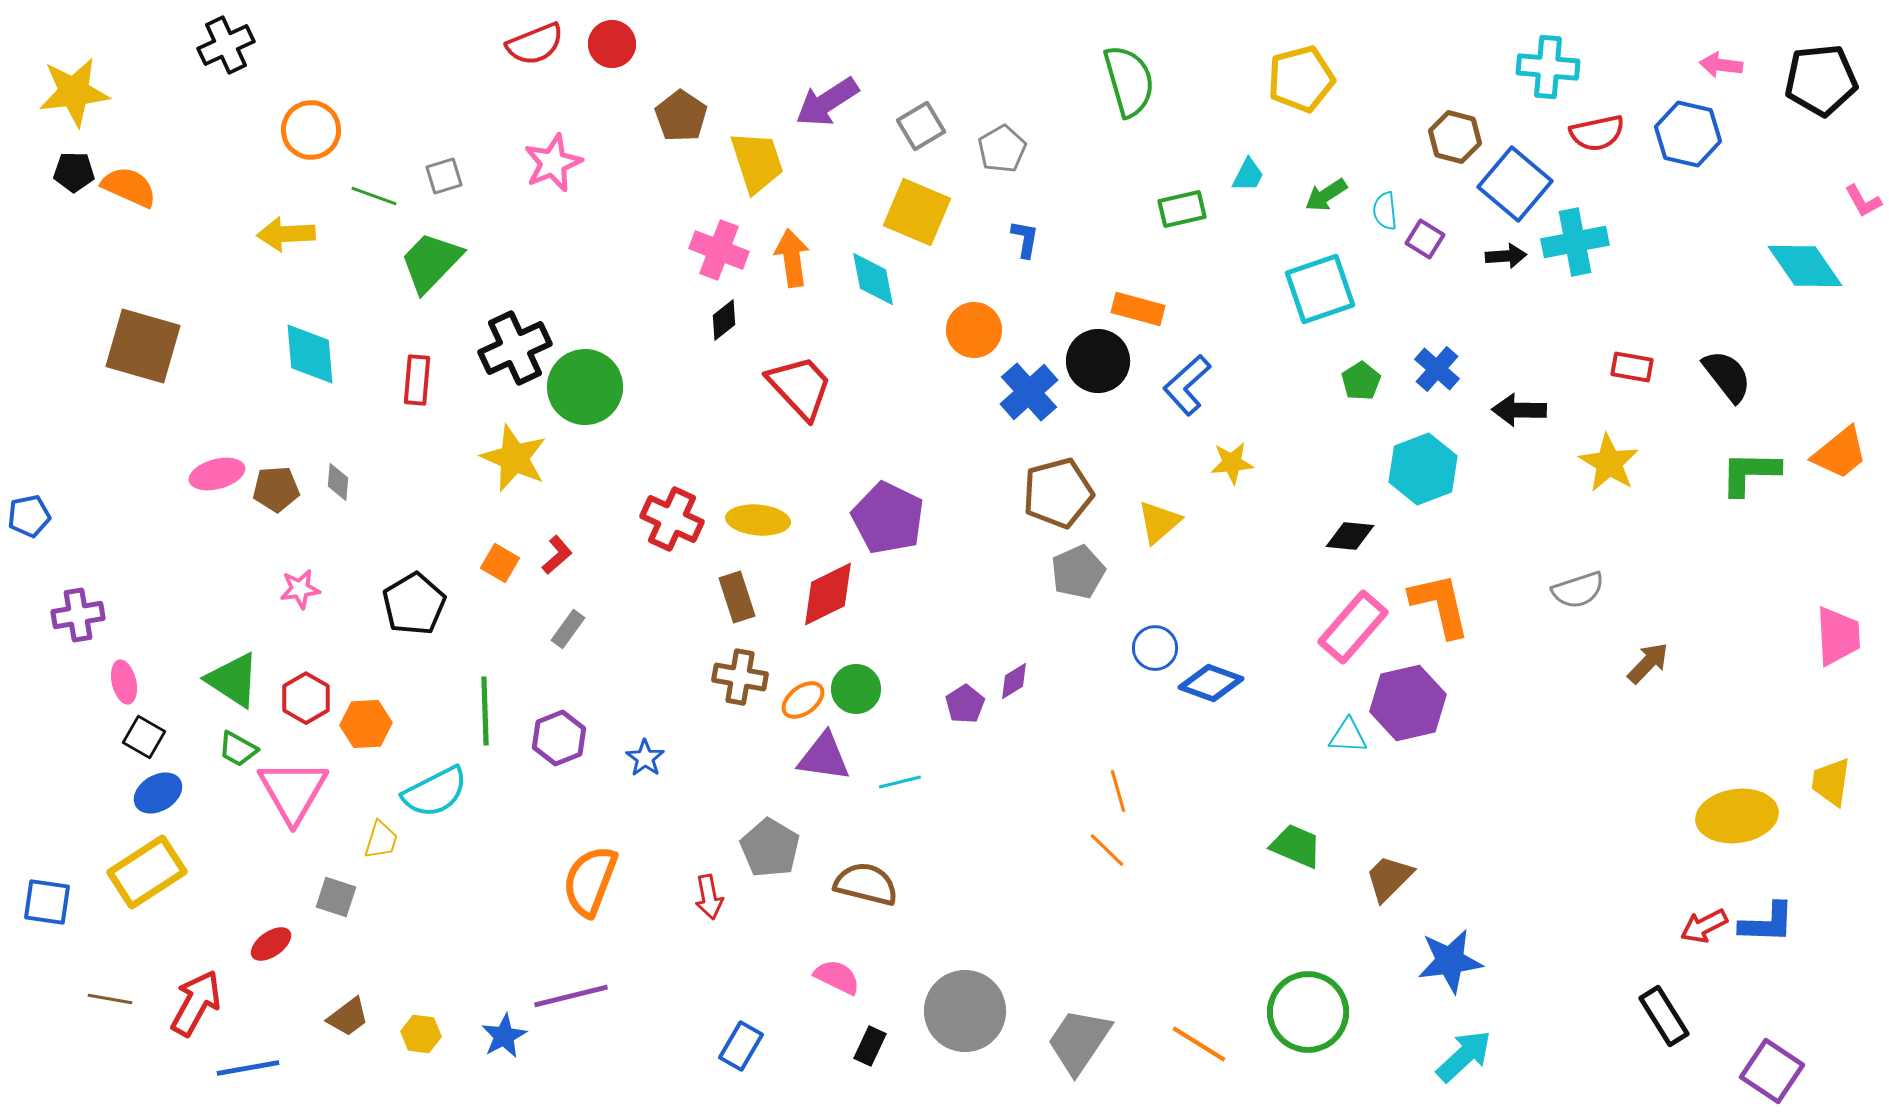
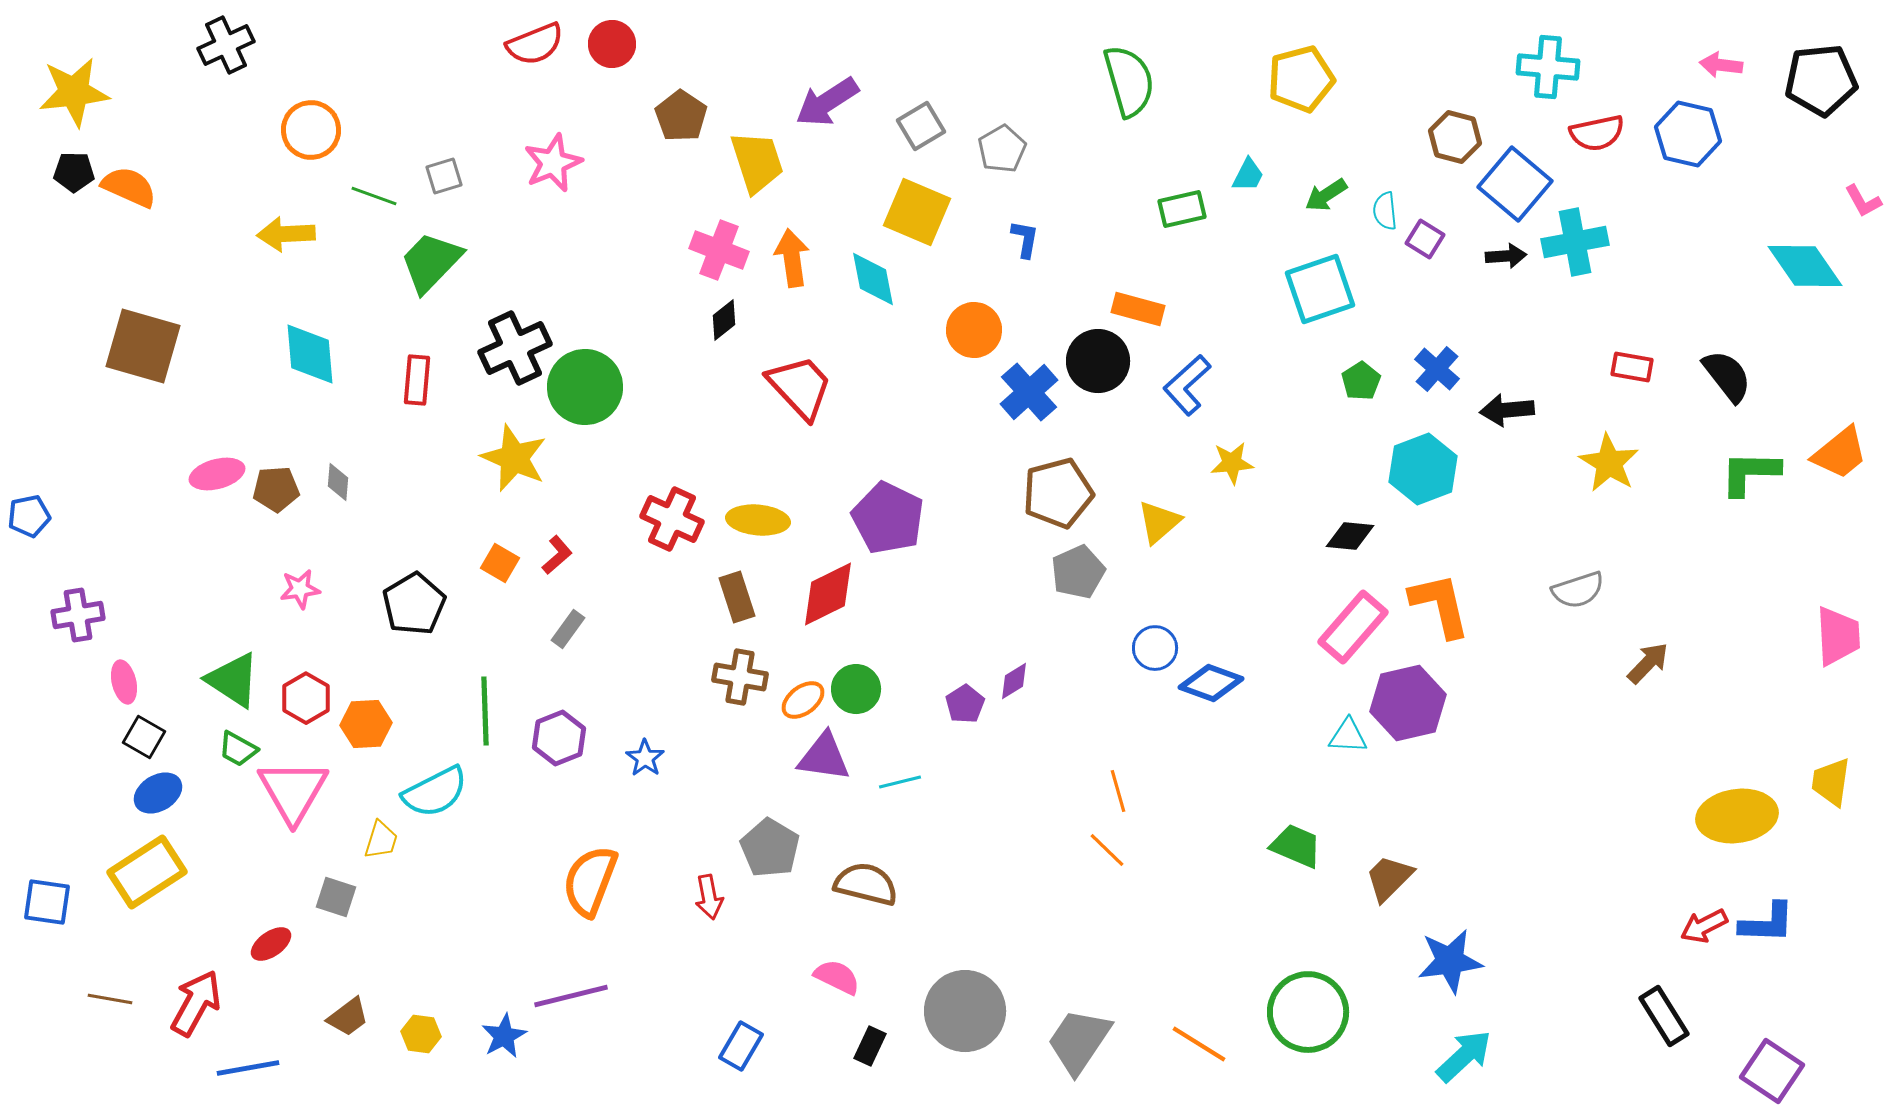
black arrow at (1519, 410): moved 12 px left; rotated 6 degrees counterclockwise
